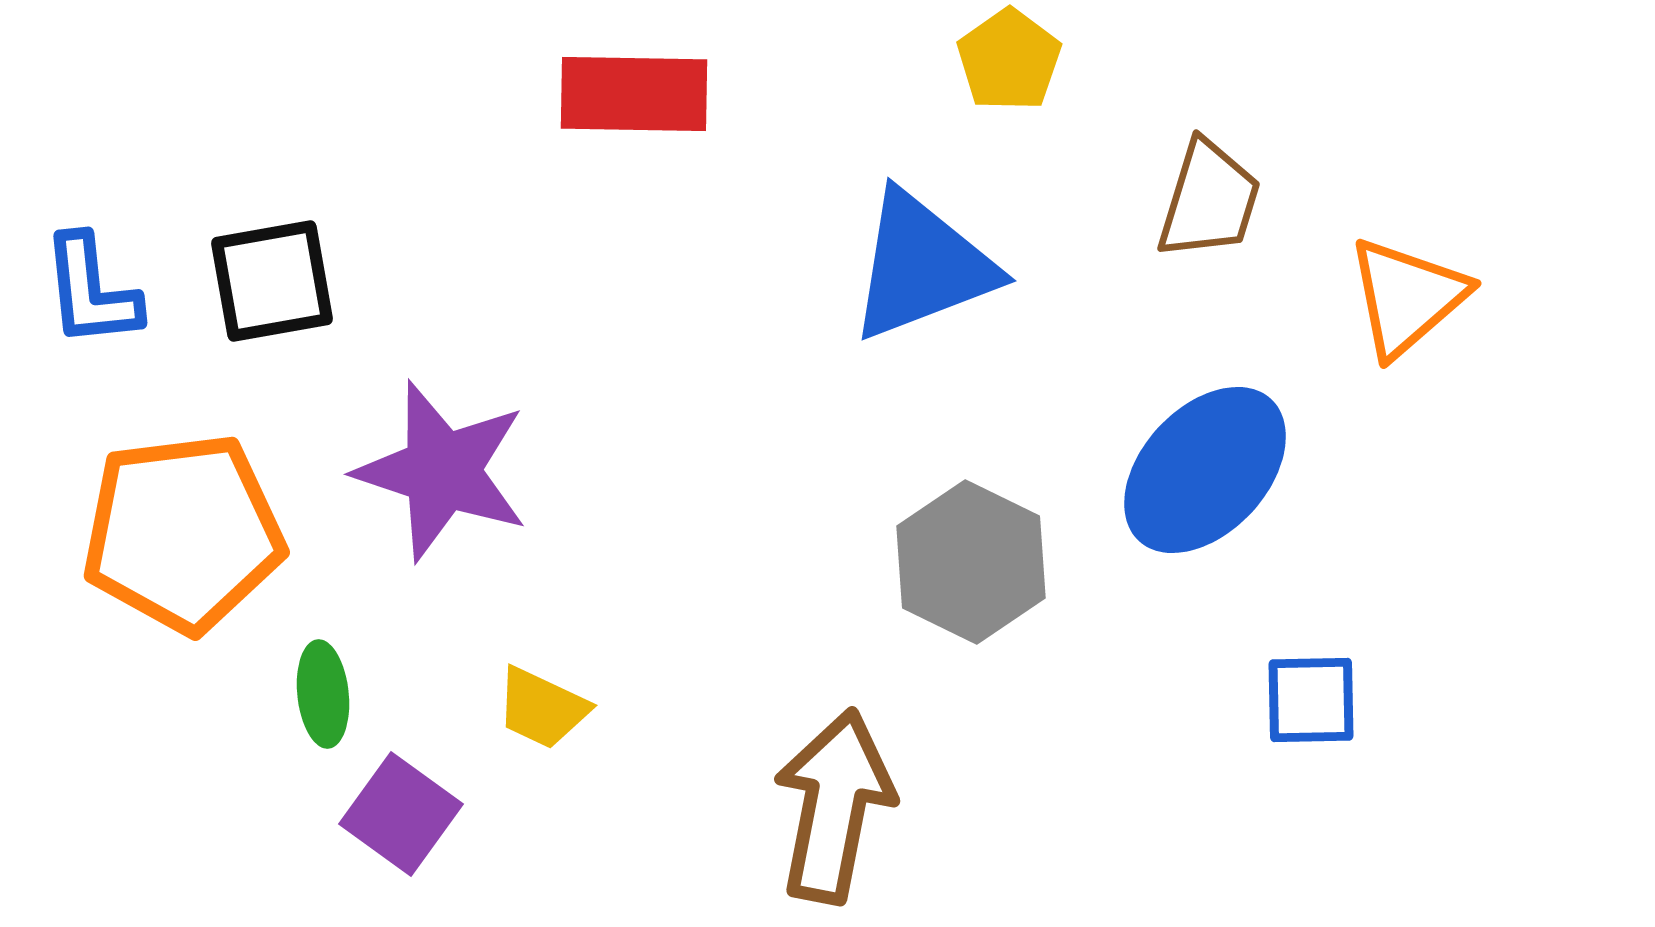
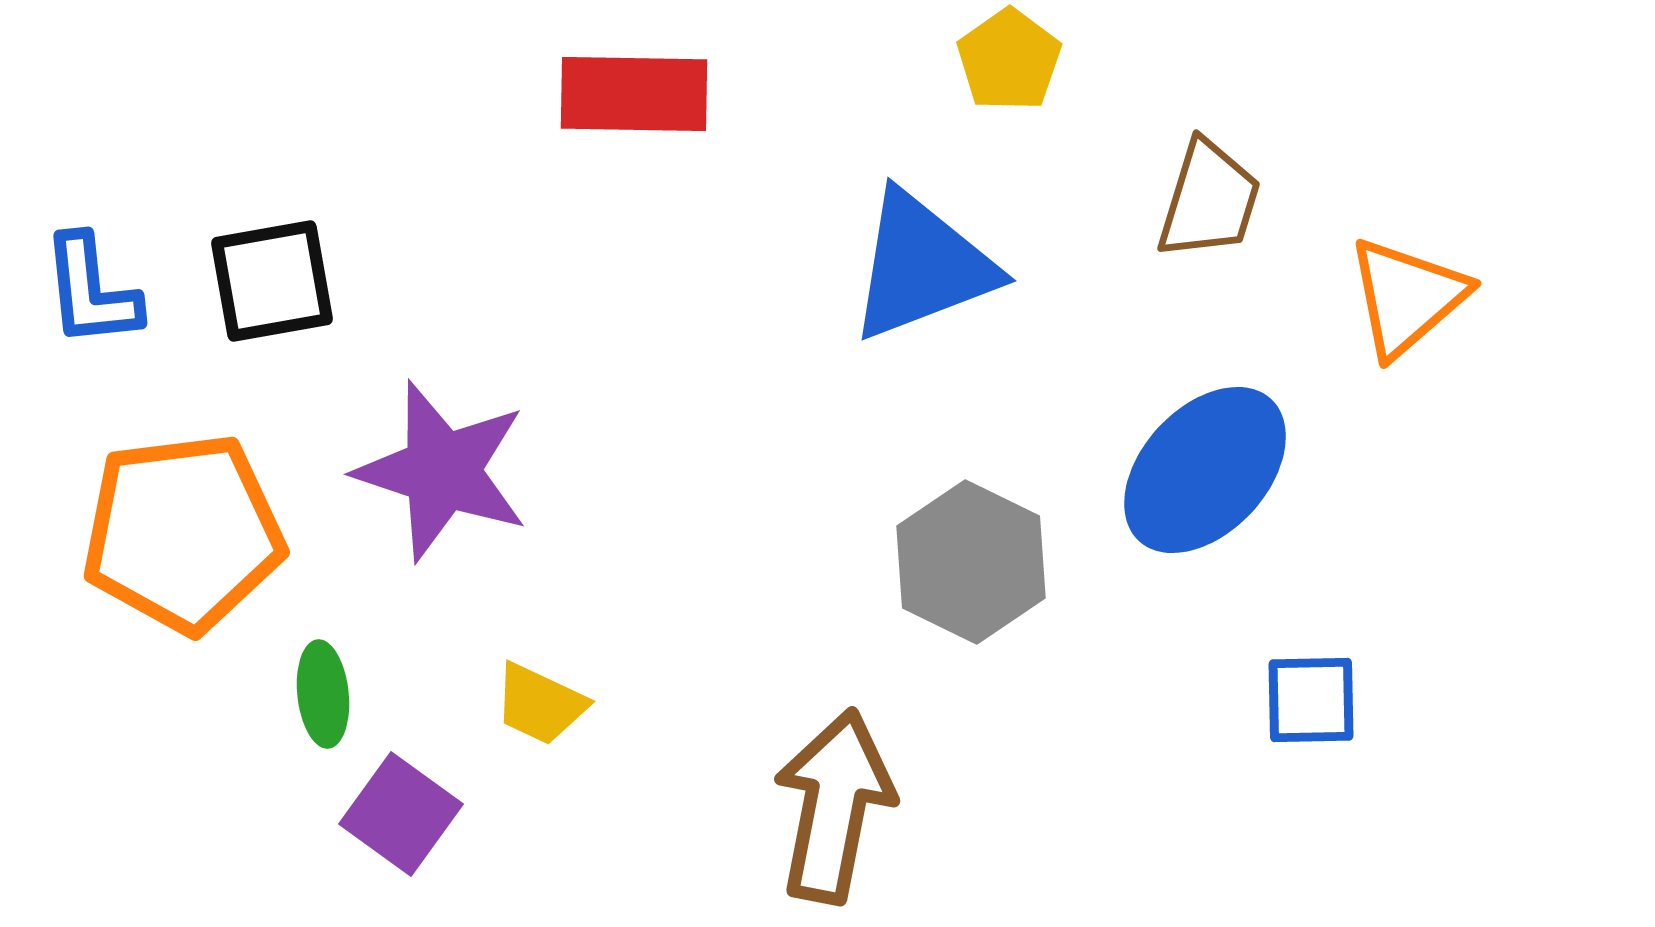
yellow trapezoid: moved 2 px left, 4 px up
